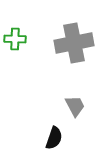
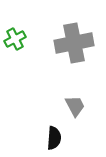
green cross: rotated 30 degrees counterclockwise
black semicircle: rotated 15 degrees counterclockwise
